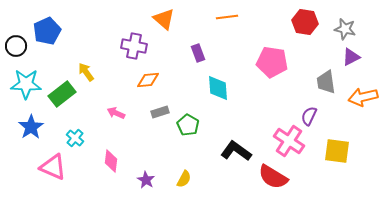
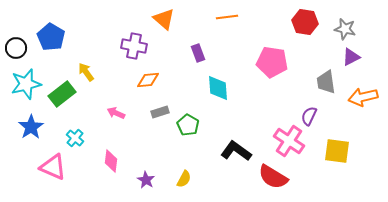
blue pentagon: moved 4 px right, 6 px down; rotated 16 degrees counterclockwise
black circle: moved 2 px down
cyan star: rotated 16 degrees counterclockwise
